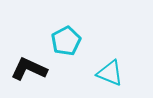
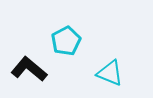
black L-shape: rotated 15 degrees clockwise
